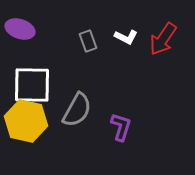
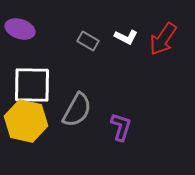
gray rectangle: rotated 40 degrees counterclockwise
